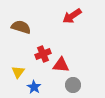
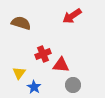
brown semicircle: moved 4 px up
yellow triangle: moved 1 px right, 1 px down
